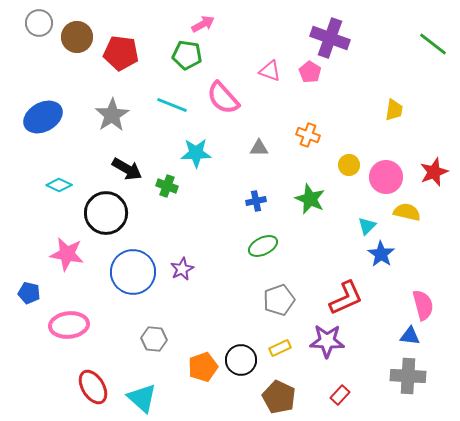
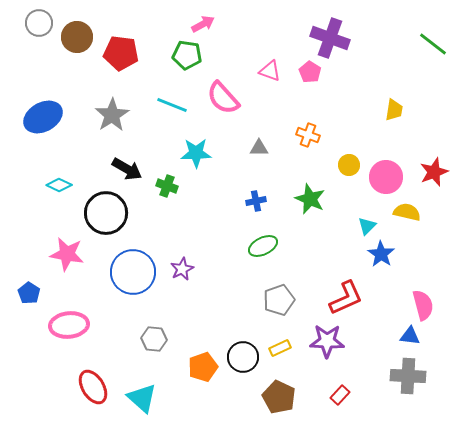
blue pentagon at (29, 293): rotated 20 degrees clockwise
black circle at (241, 360): moved 2 px right, 3 px up
